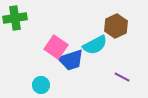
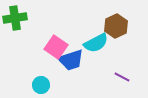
cyan semicircle: moved 1 px right, 2 px up
